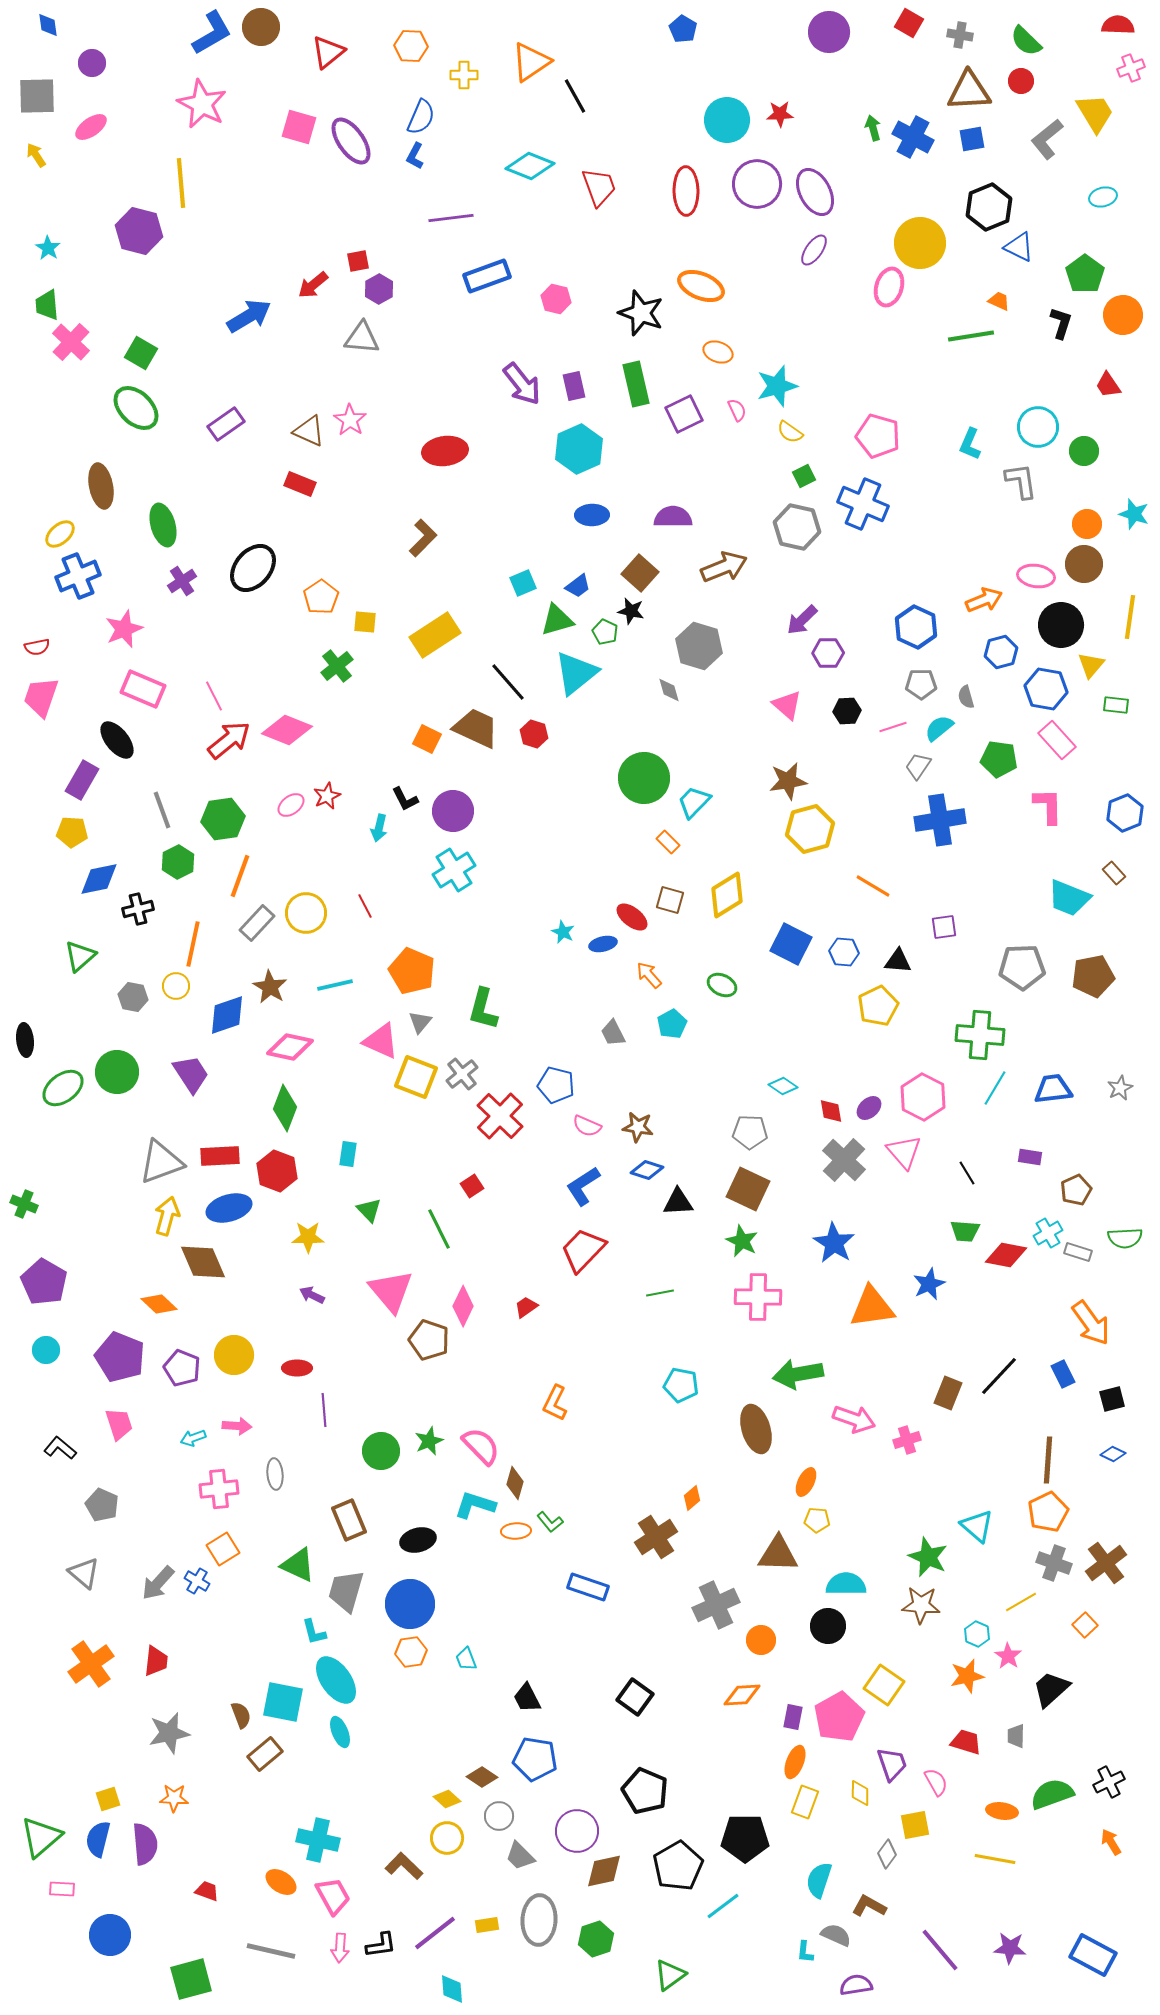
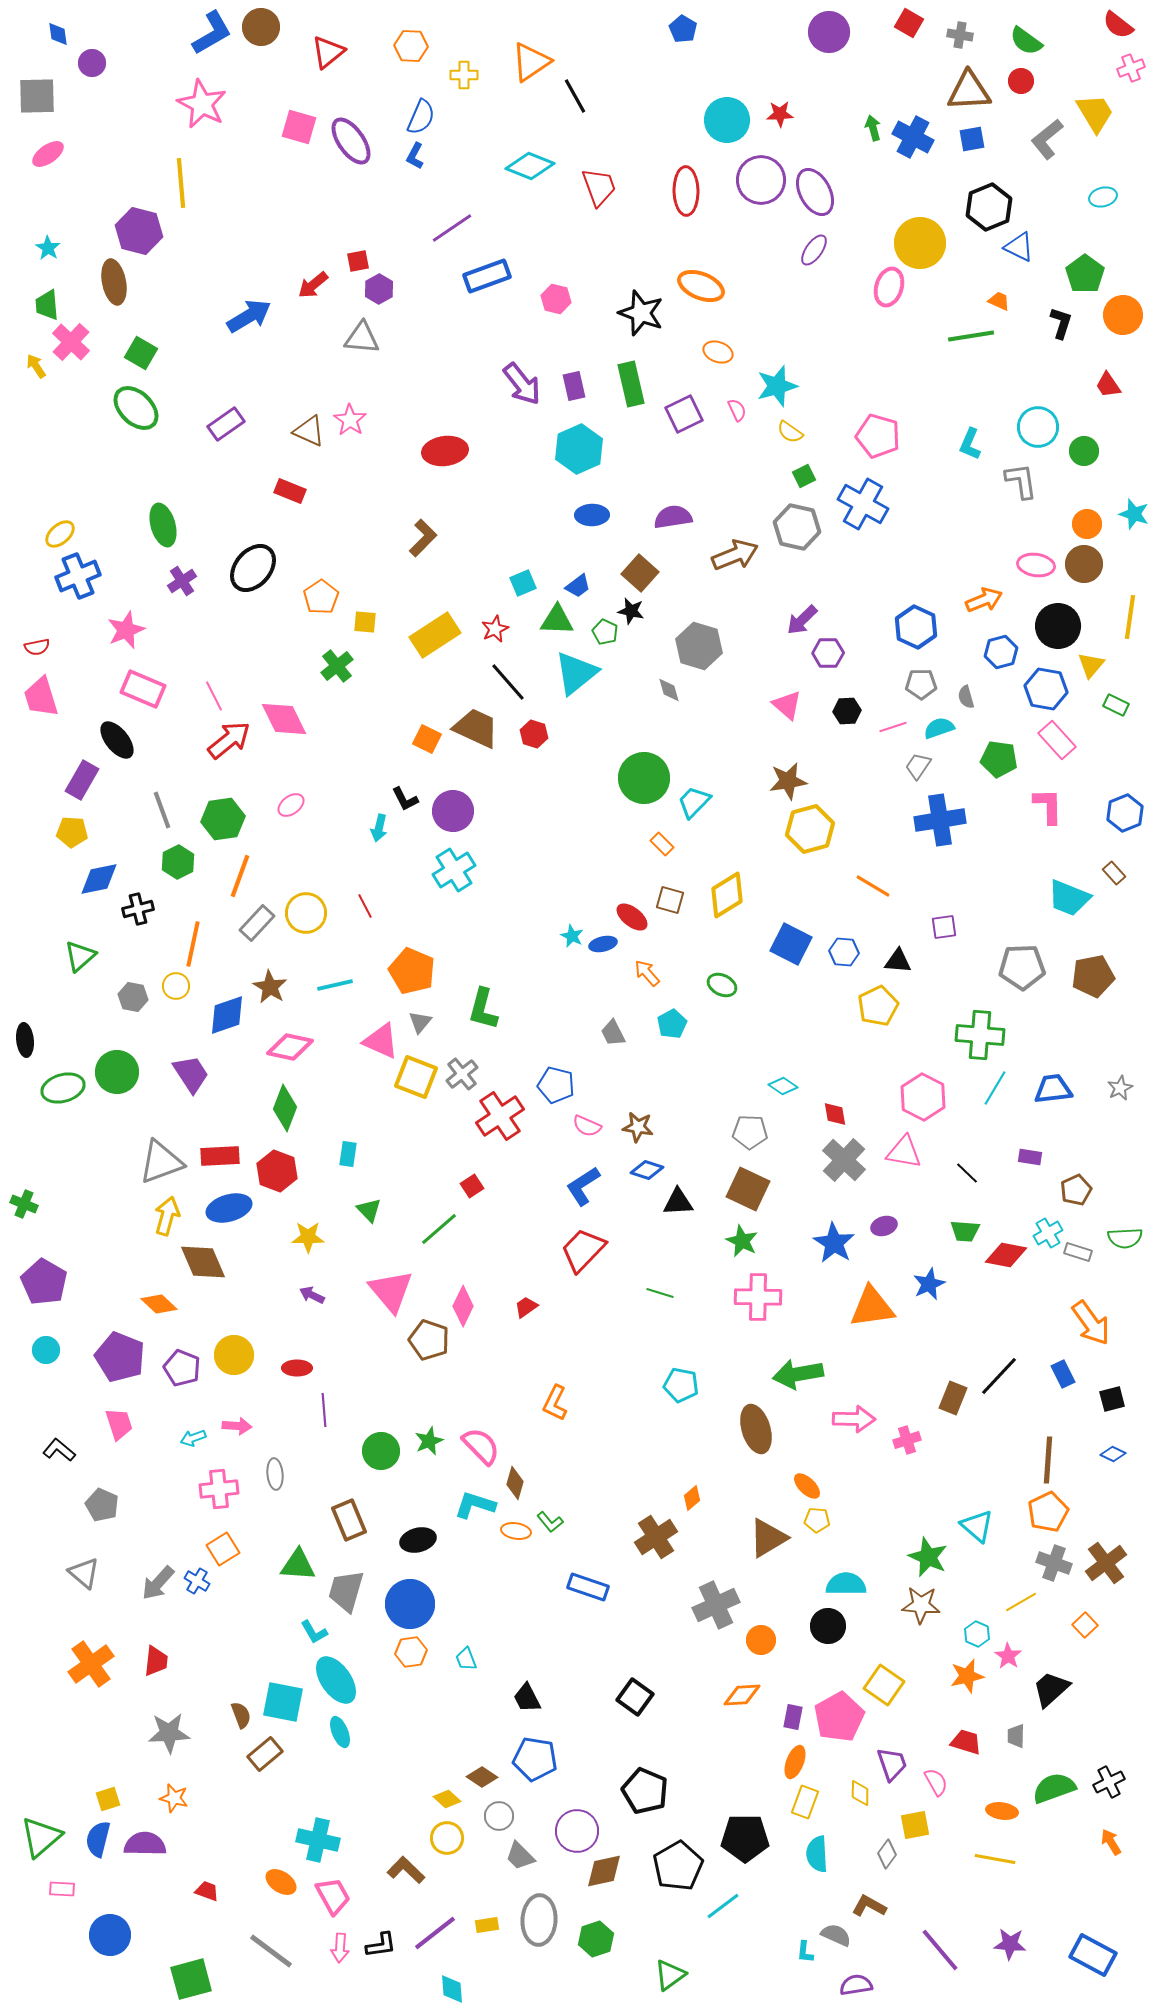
blue diamond at (48, 25): moved 10 px right, 9 px down
red semicircle at (1118, 25): rotated 144 degrees counterclockwise
green semicircle at (1026, 41): rotated 8 degrees counterclockwise
pink ellipse at (91, 127): moved 43 px left, 27 px down
yellow arrow at (36, 155): moved 211 px down
purple circle at (757, 184): moved 4 px right, 4 px up
purple line at (451, 218): moved 1 px right, 10 px down; rotated 27 degrees counterclockwise
green rectangle at (636, 384): moved 5 px left
red rectangle at (300, 484): moved 10 px left, 7 px down
brown ellipse at (101, 486): moved 13 px right, 204 px up
blue cross at (863, 504): rotated 6 degrees clockwise
purple semicircle at (673, 517): rotated 9 degrees counterclockwise
brown arrow at (724, 567): moved 11 px right, 12 px up
pink ellipse at (1036, 576): moved 11 px up
green triangle at (557, 620): rotated 18 degrees clockwise
black circle at (1061, 625): moved 3 px left, 1 px down
pink star at (124, 629): moved 2 px right, 1 px down
pink trapezoid at (41, 697): rotated 36 degrees counterclockwise
green rectangle at (1116, 705): rotated 20 degrees clockwise
cyan semicircle at (939, 728): rotated 20 degrees clockwise
pink diamond at (287, 730): moved 3 px left, 11 px up; rotated 42 degrees clockwise
red star at (327, 796): moved 168 px right, 167 px up
orange rectangle at (668, 842): moved 6 px left, 2 px down
cyan star at (563, 932): moved 9 px right, 4 px down
orange arrow at (649, 975): moved 2 px left, 2 px up
green ellipse at (63, 1088): rotated 21 degrees clockwise
purple ellipse at (869, 1108): moved 15 px right, 118 px down; rotated 25 degrees clockwise
red diamond at (831, 1111): moved 4 px right, 3 px down
red cross at (500, 1116): rotated 12 degrees clockwise
pink triangle at (904, 1152): rotated 39 degrees counterclockwise
black line at (967, 1173): rotated 15 degrees counterclockwise
green line at (439, 1229): rotated 75 degrees clockwise
green line at (660, 1293): rotated 28 degrees clockwise
brown rectangle at (948, 1393): moved 5 px right, 5 px down
pink arrow at (854, 1419): rotated 18 degrees counterclockwise
black L-shape at (60, 1448): moved 1 px left, 2 px down
orange ellipse at (806, 1482): moved 1 px right, 4 px down; rotated 72 degrees counterclockwise
orange ellipse at (516, 1531): rotated 12 degrees clockwise
brown triangle at (778, 1554): moved 10 px left, 16 px up; rotated 33 degrees counterclockwise
green triangle at (298, 1565): rotated 21 degrees counterclockwise
cyan L-shape at (314, 1632): rotated 16 degrees counterclockwise
gray star at (169, 1733): rotated 9 degrees clockwise
green semicircle at (1052, 1794): moved 2 px right, 6 px up
orange star at (174, 1798): rotated 12 degrees clockwise
purple semicircle at (145, 1844): rotated 84 degrees counterclockwise
brown L-shape at (404, 1866): moved 2 px right, 4 px down
cyan semicircle at (819, 1880): moved 2 px left, 26 px up; rotated 21 degrees counterclockwise
purple star at (1010, 1948): moved 4 px up
gray line at (271, 1951): rotated 24 degrees clockwise
